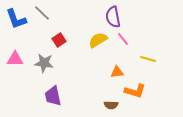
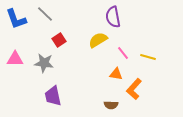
gray line: moved 3 px right, 1 px down
pink line: moved 14 px down
yellow line: moved 2 px up
orange triangle: moved 1 px left, 2 px down; rotated 16 degrees clockwise
orange L-shape: moved 1 px left, 2 px up; rotated 115 degrees clockwise
